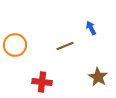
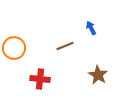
orange circle: moved 1 px left, 3 px down
brown star: moved 2 px up
red cross: moved 2 px left, 3 px up
